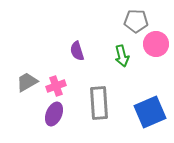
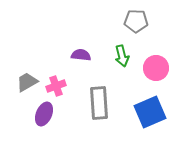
pink circle: moved 24 px down
purple semicircle: moved 4 px right, 4 px down; rotated 114 degrees clockwise
purple ellipse: moved 10 px left
